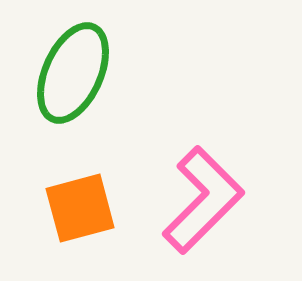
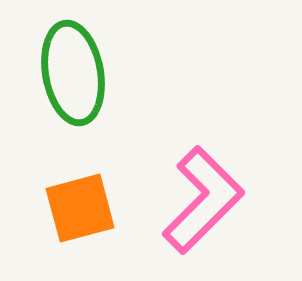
green ellipse: rotated 34 degrees counterclockwise
